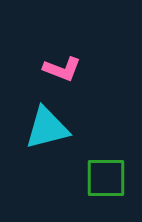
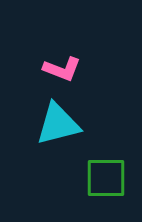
cyan triangle: moved 11 px right, 4 px up
